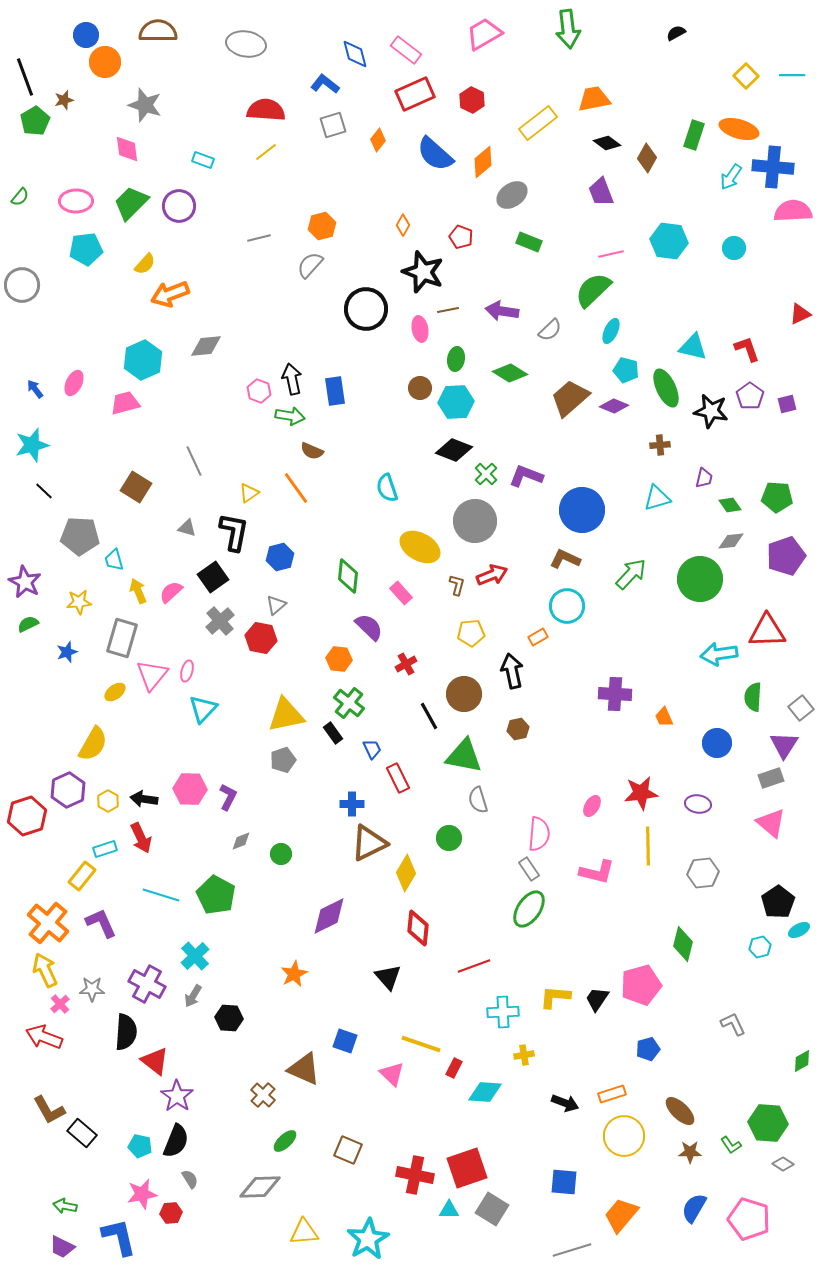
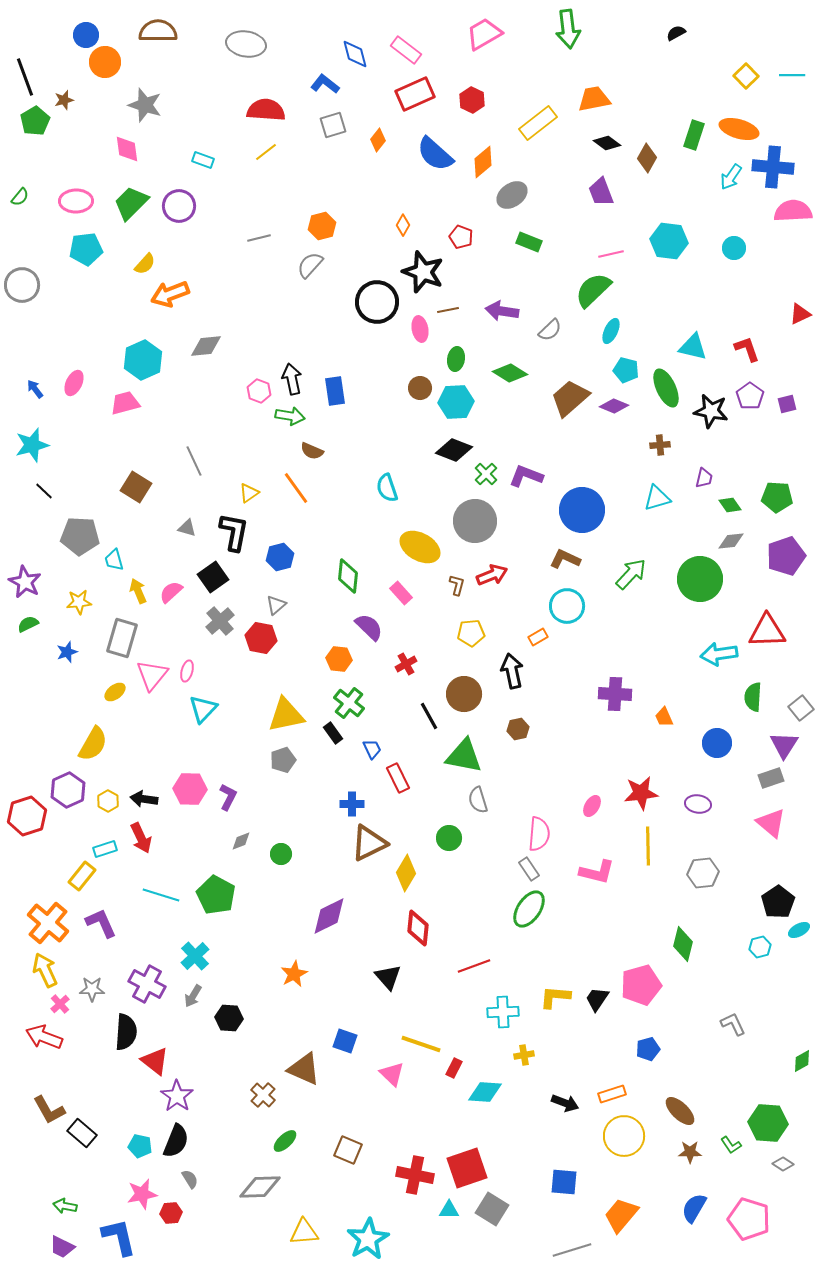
black circle at (366, 309): moved 11 px right, 7 px up
